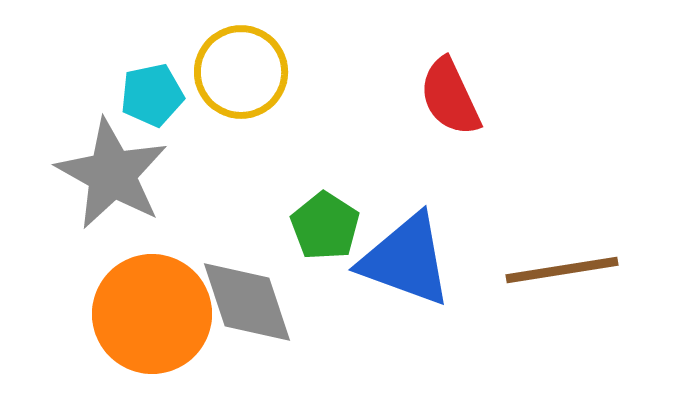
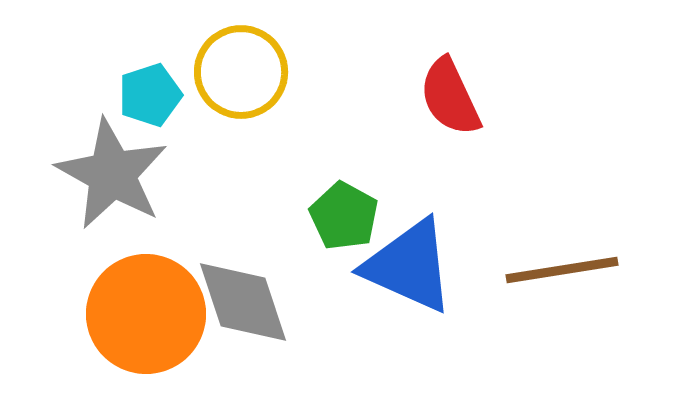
cyan pentagon: moved 2 px left; rotated 6 degrees counterclockwise
green pentagon: moved 19 px right, 10 px up; rotated 4 degrees counterclockwise
blue triangle: moved 3 px right, 6 px down; rotated 4 degrees clockwise
gray diamond: moved 4 px left
orange circle: moved 6 px left
